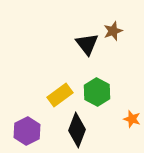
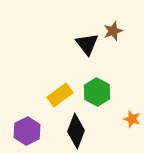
black diamond: moved 1 px left, 1 px down
